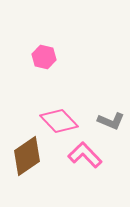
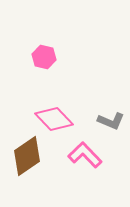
pink diamond: moved 5 px left, 2 px up
